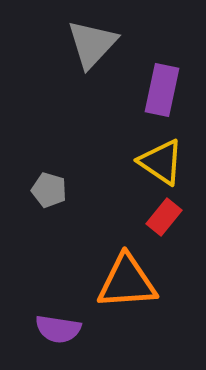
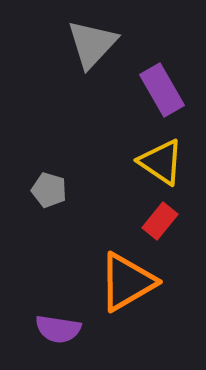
purple rectangle: rotated 42 degrees counterclockwise
red rectangle: moved 4 px left, 4 px down
orange triangle: rotated 26 degrees counterclockwise
